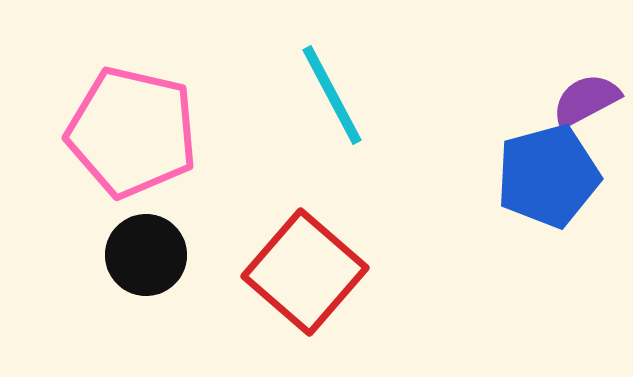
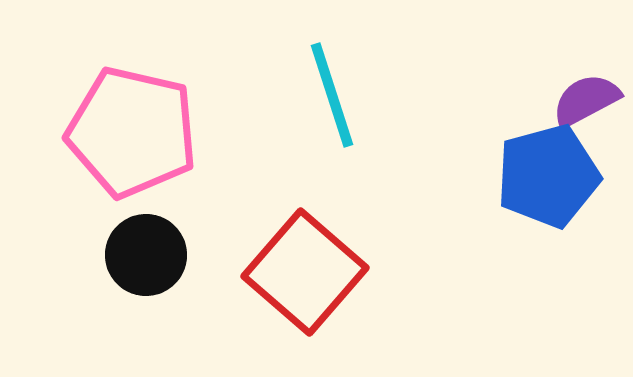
cyan line: rotated 10 degrees clockwise
